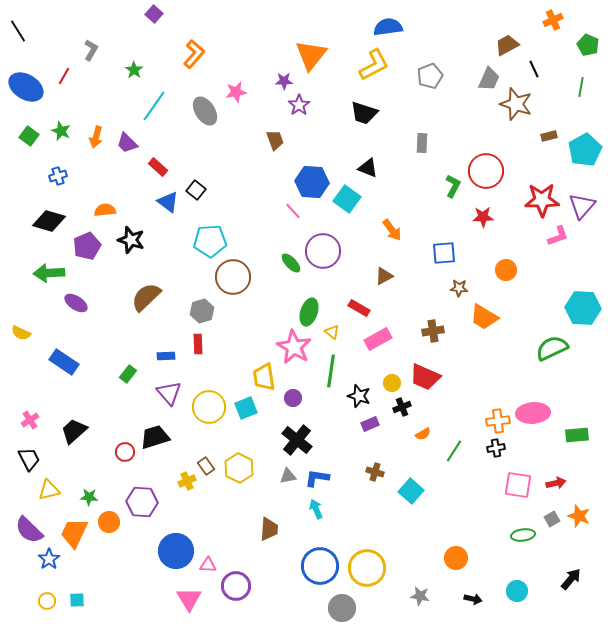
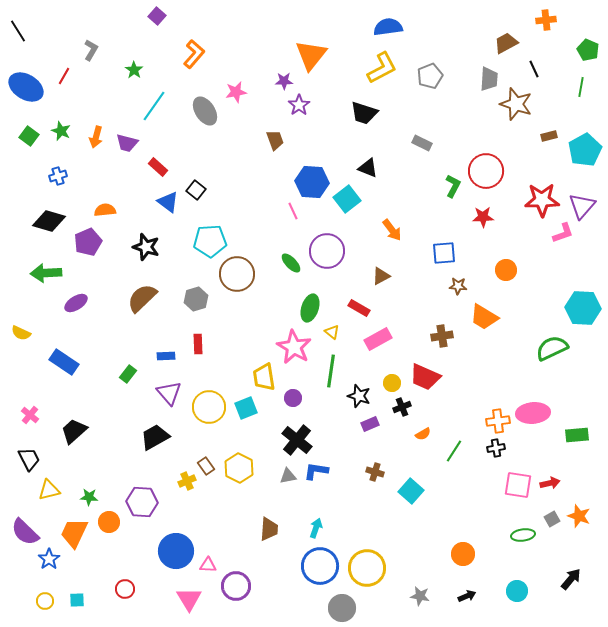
purple square at (154, 14): moved 3 px right, 2 px down
orange cross at (553, 20): moved 7 px left; rotated 18 degrees clockwise
brown trapezoid at (507, 45): moved 1 px left, 2 px up
green pentagon at (588, 45): moved 5 px down
yellow L-shape at (374, 65): moved 8 px right, 3 px down
gray trapezoid at (489, 79): rotated 20 degrees counterclockwise
purple trapezoid at (127, 143): rotated 30 degrees counterclockwise
gray rectangle at (422, 143): rotated 66 degrees counterclockwise
cyan square at (347, 199): rotated 16 degrees clockwise
pink line at (293, 211): rotated 18 degrees clockwise
pink L-shape at (558, 236): moved 5 px right, 3 px up
black star at (131, 240): moved 15 px right, 7 px down
purple pentagon at (87, 246): moved 1 px right, 4 px up
purple circle at (323, 251): moved 4 px right
green arrow at (49, 273): moved 3 px left
brown triangle at (384, 276): moved 3 px left
brown circle at (233, 277): moved 4 px right, 3 px up
brown star at (459, 288): moved 1 px left, 2 px up
brown semicircle at (146, 297): moved 4 px left, 1 px down
purple ellipse at (76, 303): rotated 65 degrees counterclockwise
gray hexagon at (202, 311): moved 6 px left, 12 px up
green ellipse at (309, 312): moved 1 px right, 4 px up
brown cross at (433, 331): moved 9 px right, 5 px down
pink cross at (30, 420): moved 5 px up; rotated 18 degrees counterclockwise
black trapezoid at (155, 437): rotated 12 degrees counterclockwise
red circle at (125, 452): moved 137 px down
blue L-shape at (317, 478): moved 1 px left, 7 px up
red arrow at (556, 483): moved 6 px left
cyan arrow at (316, 509): moved 19 px down; rotated 42 degrees clockwise
purple semicircle at (29, 530): moved 4 px left, 2 px down
orange circle at (456, 558): moved 7 px right, 4 px up
black arrow at (473, 599): moved 6 px left, 3 px up; rotated 36 degrees counterclockwise
yellow circle at (47, 601): moved 2 px left
